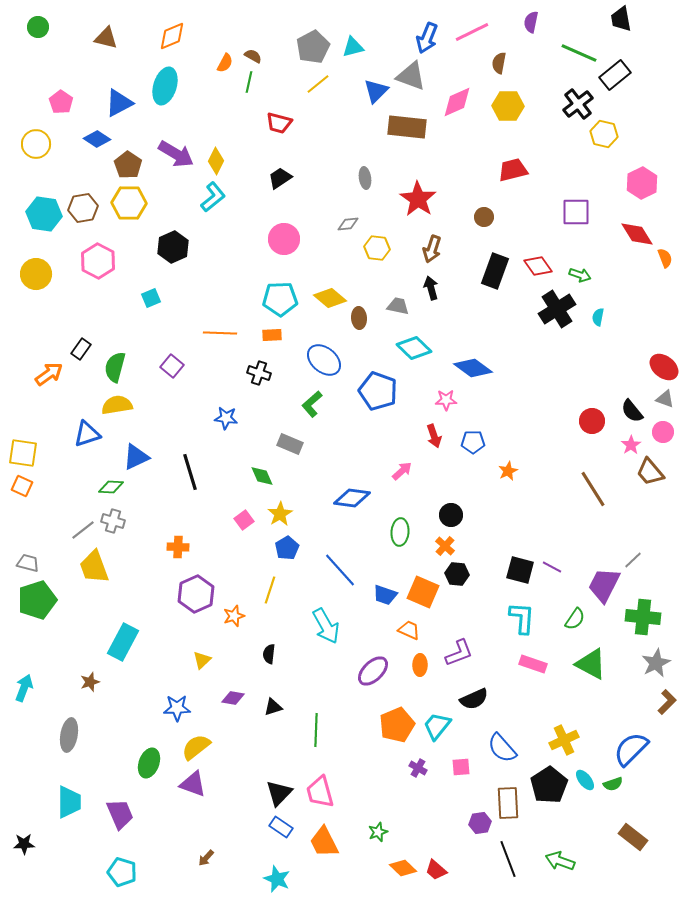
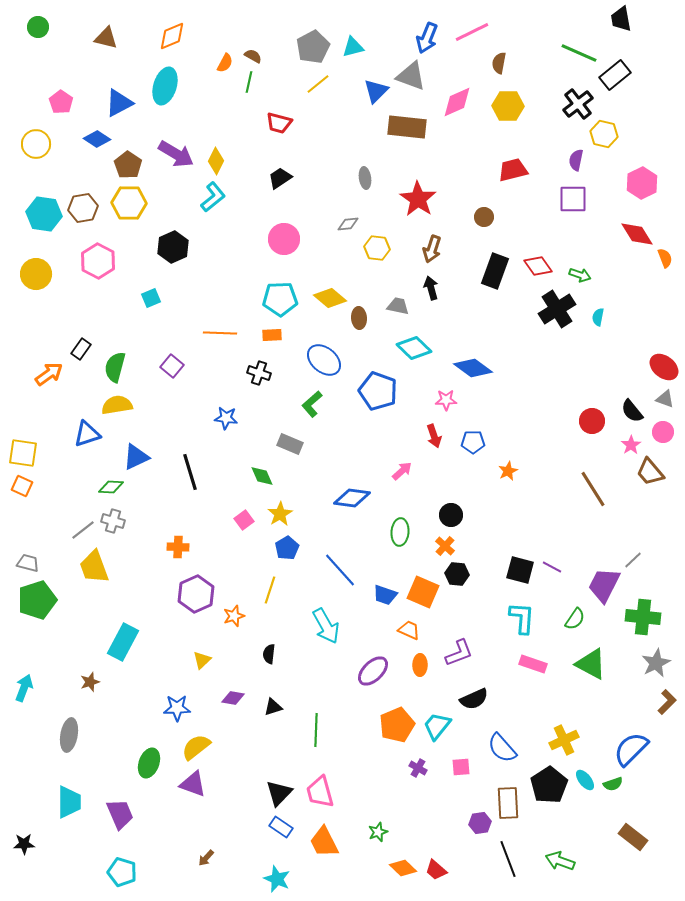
purple semicircle at (531, 22): moved 45 px right, 138 px down
purple square at (576, 212): moved 3 px left, 13 px up
